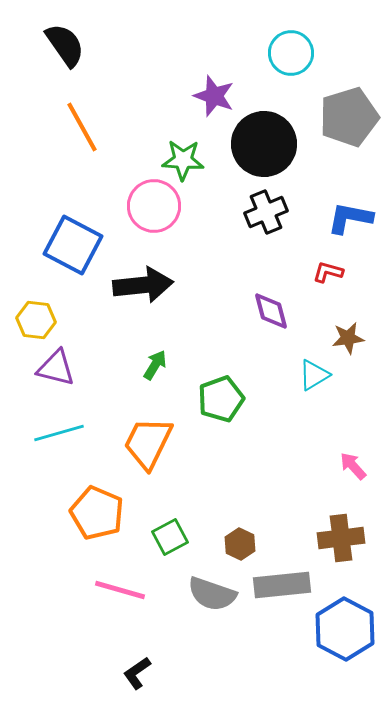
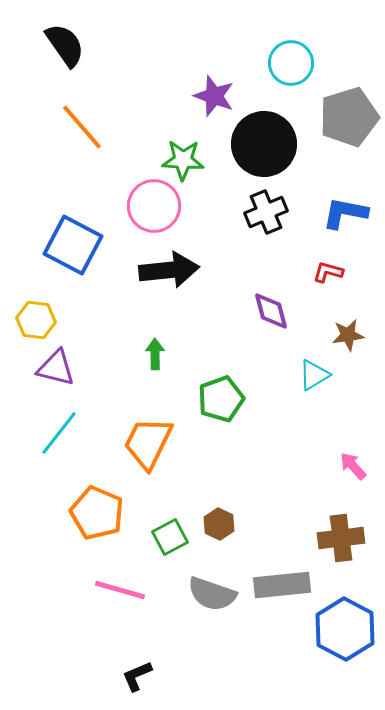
cyan circle: moved 10 px down
orange line: rotated 12 degrees counterclockwise
blue L-shape: moved 5 px left, 5 px up
black arrow: moved 26 px right, 15 px up
brown star: moved 3 px up
green arrow: moved 11 px up; rotated 32 degrees counterclockwise
cyan line: rotated 36 degrees counterclockwise
brown hexagon: moved 21 px left, 20 px up
black L-shape: moved 3 px down; rotated 12 degrees clockwise
